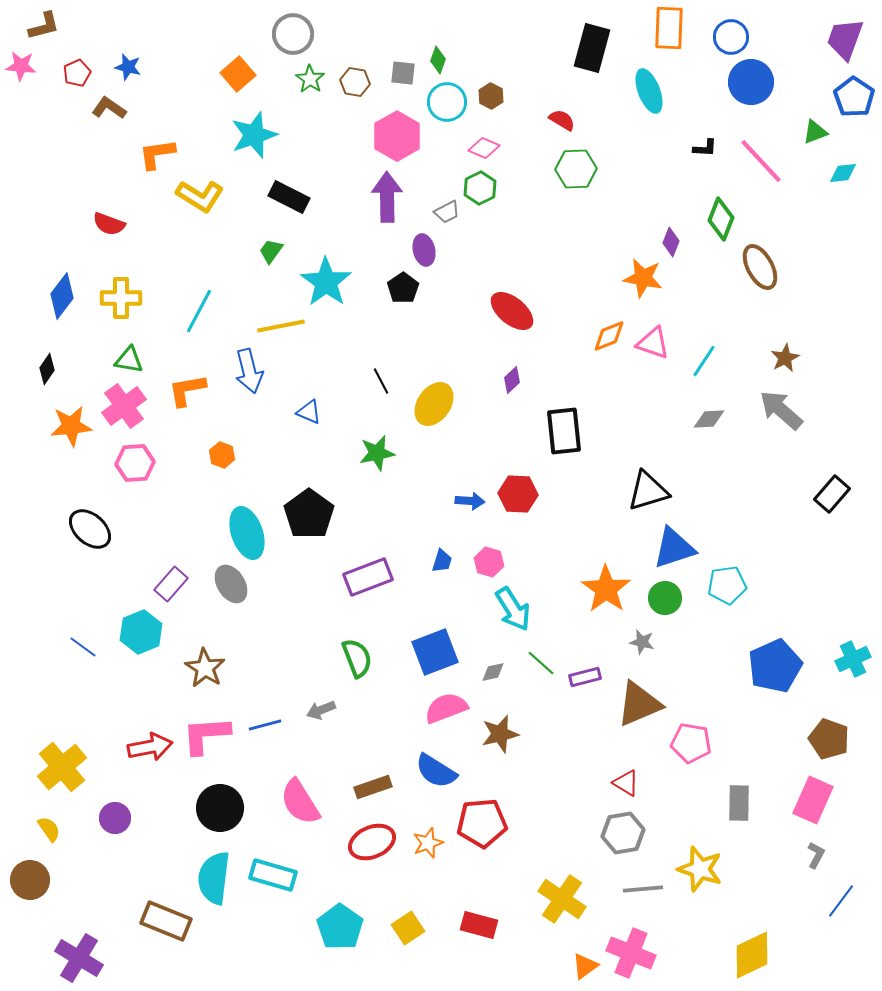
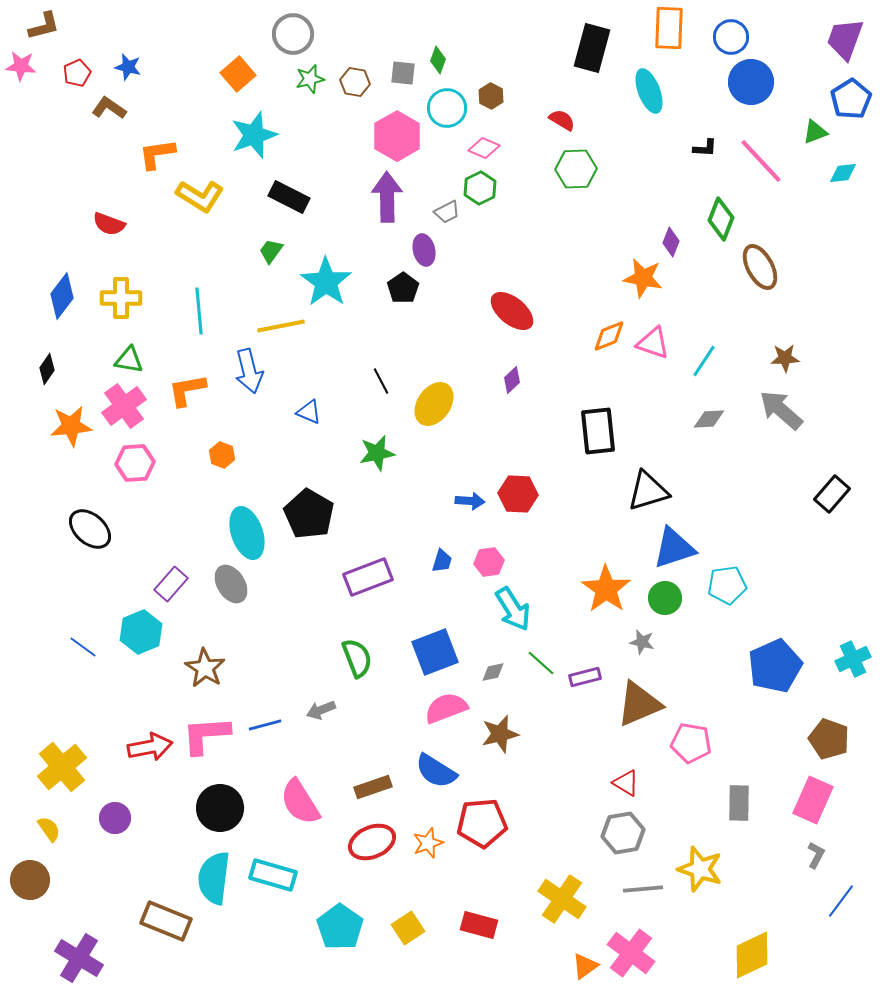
green star at (310, 79): rotated 24 degrees clockwise
blue pentagon at (854, 97): moved 3 px left, 2 px down; rotated 6 degrees clockwise
cyan circle at (447, 102): moved 6 px down
cyan line at (199, 311): rotated 33 degrees counterclockwise
brown star at (785, 358): rotated 24 degrees clockwise
black rectangle at (564, 431): moved 34 px right
black pentagon at (309, 514): rotated 6 degrees counterclockwise
pink hexagon at (489, 562): rotated 24 degrees counterclockwise
pink cross at (631, 953): rotated 15 degrees clockwise
